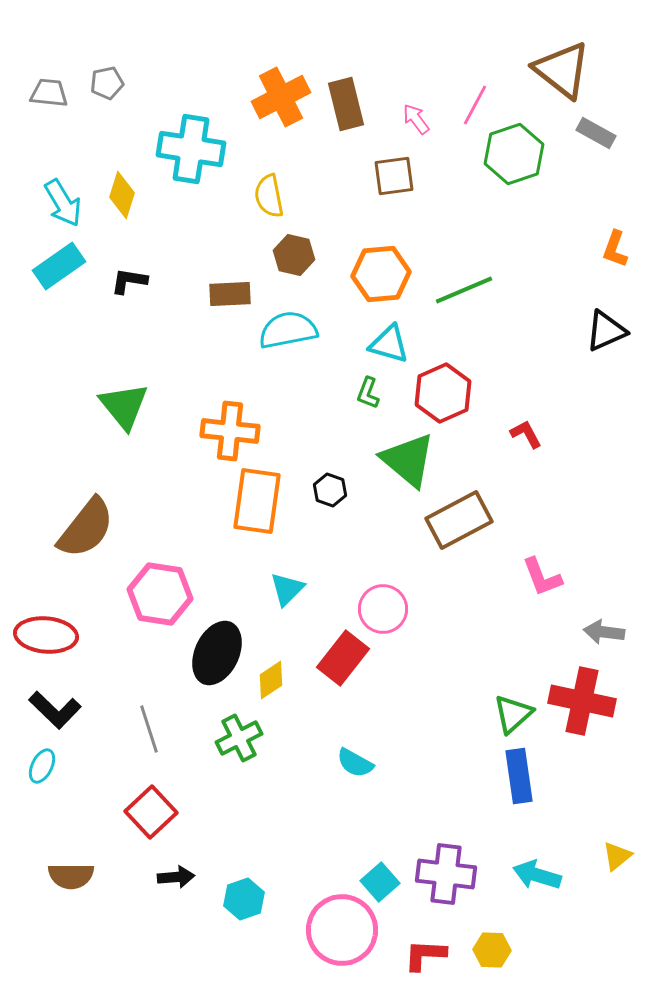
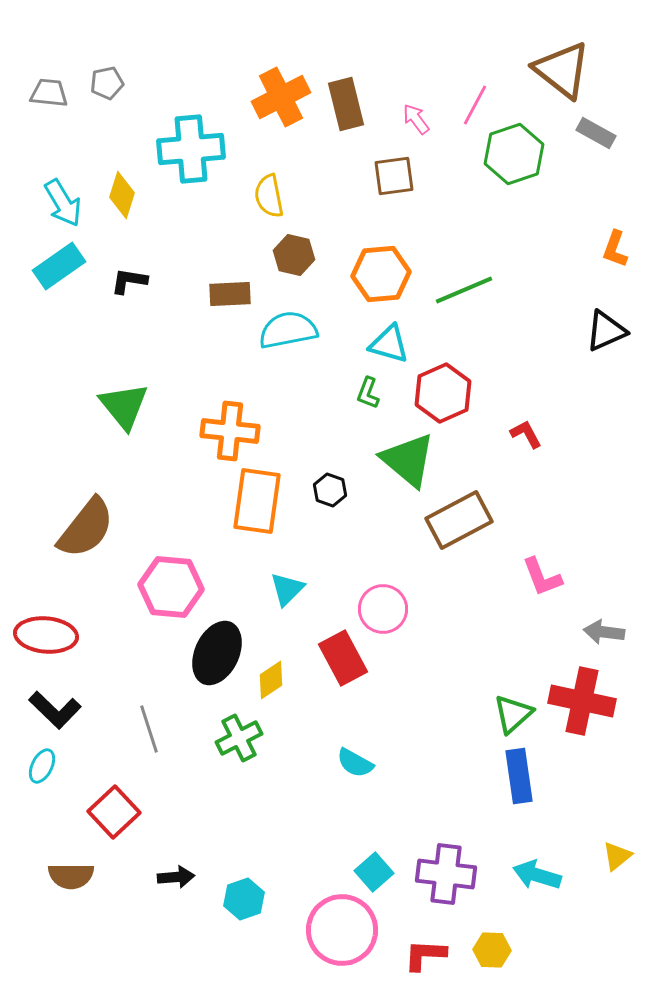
cyan cross at (191, 149): rotated 14 degrees counterclockwise
pink hexagon at (160, 594): moved 11 px right, 7 px up; rotated 4 degrees counterclockwise
red rectangle at (343, 658): rotated 66 degrees counterclockwise
red square at (151, 812): moved 37 px left
cyan square at (380, 882): moved 6 px left, 10 px up
